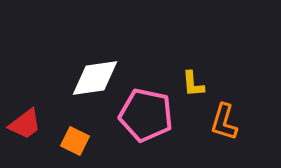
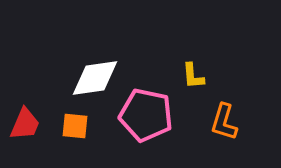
yellow L-shape: moved 8 px up
red trapezoid: rotated 30 degrees counterclockwise
orange square: moved 15 px up; rotated 20 degrees counterclockwise
